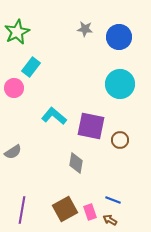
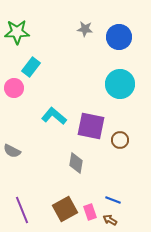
green star: rotated 25 degrees clockwise
gray semicircle: moved 1 px left, 1 px up; rotated 60 degrees clockwise
purple line: rotated 32 degrees counterclockwise
